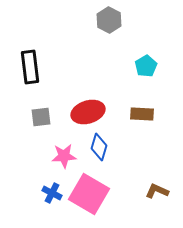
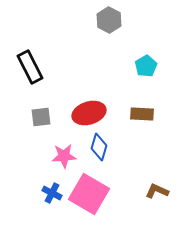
black rectangle: rotated 20 degrees counterclockwise
red ellipse: moved 1 px right, 1 px down
